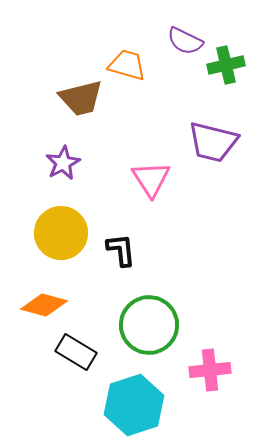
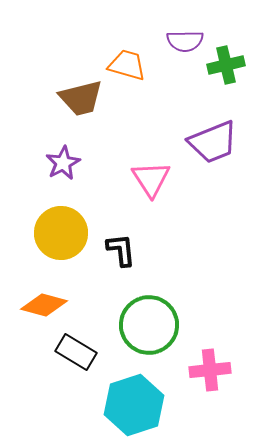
purple semicircle: rotated 27 degrees counterclockwise
purple trapezoid: rotated 36 degrees counterclockwise
